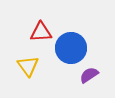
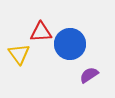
blue circle: moved 1 px left, 4 px up
yellow triangle: moved 9 px left, 12 px up
